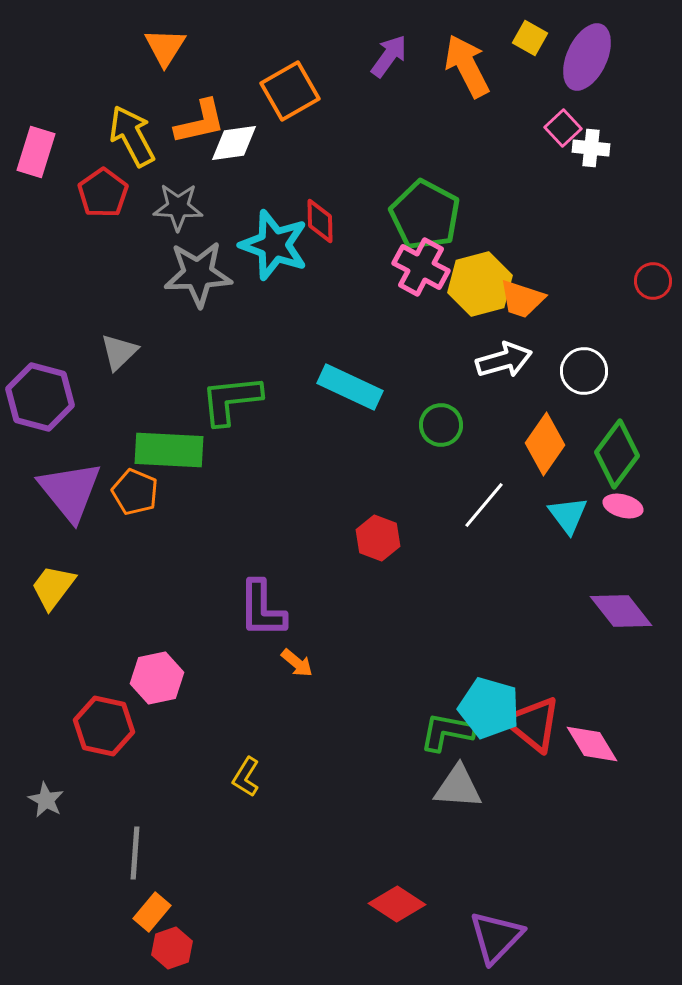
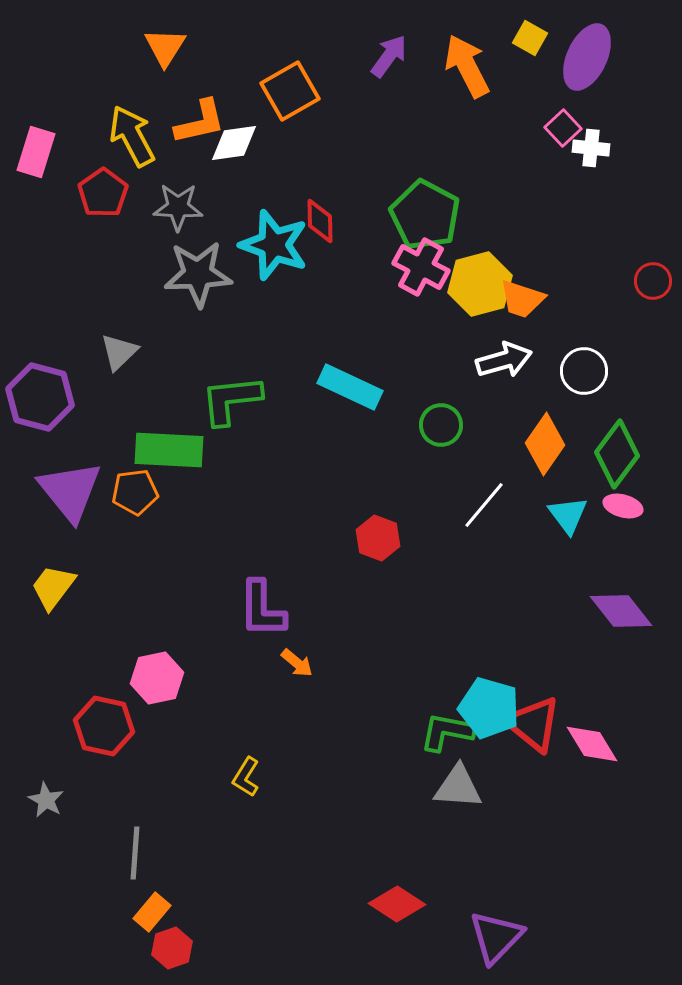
orange pentagon at (135, 492): rotated 30 degrees counterclockwise
